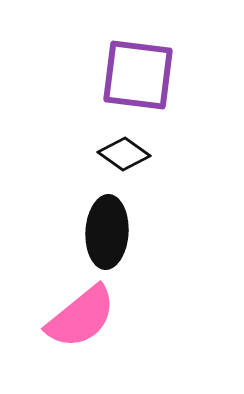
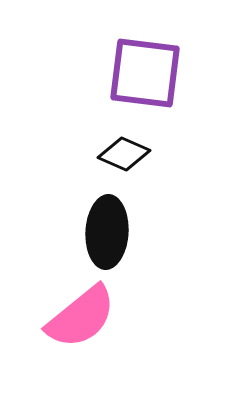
purple square: moved 7 px right, 2 px up
black diamond: rotated 12 degrees counterclockwise
